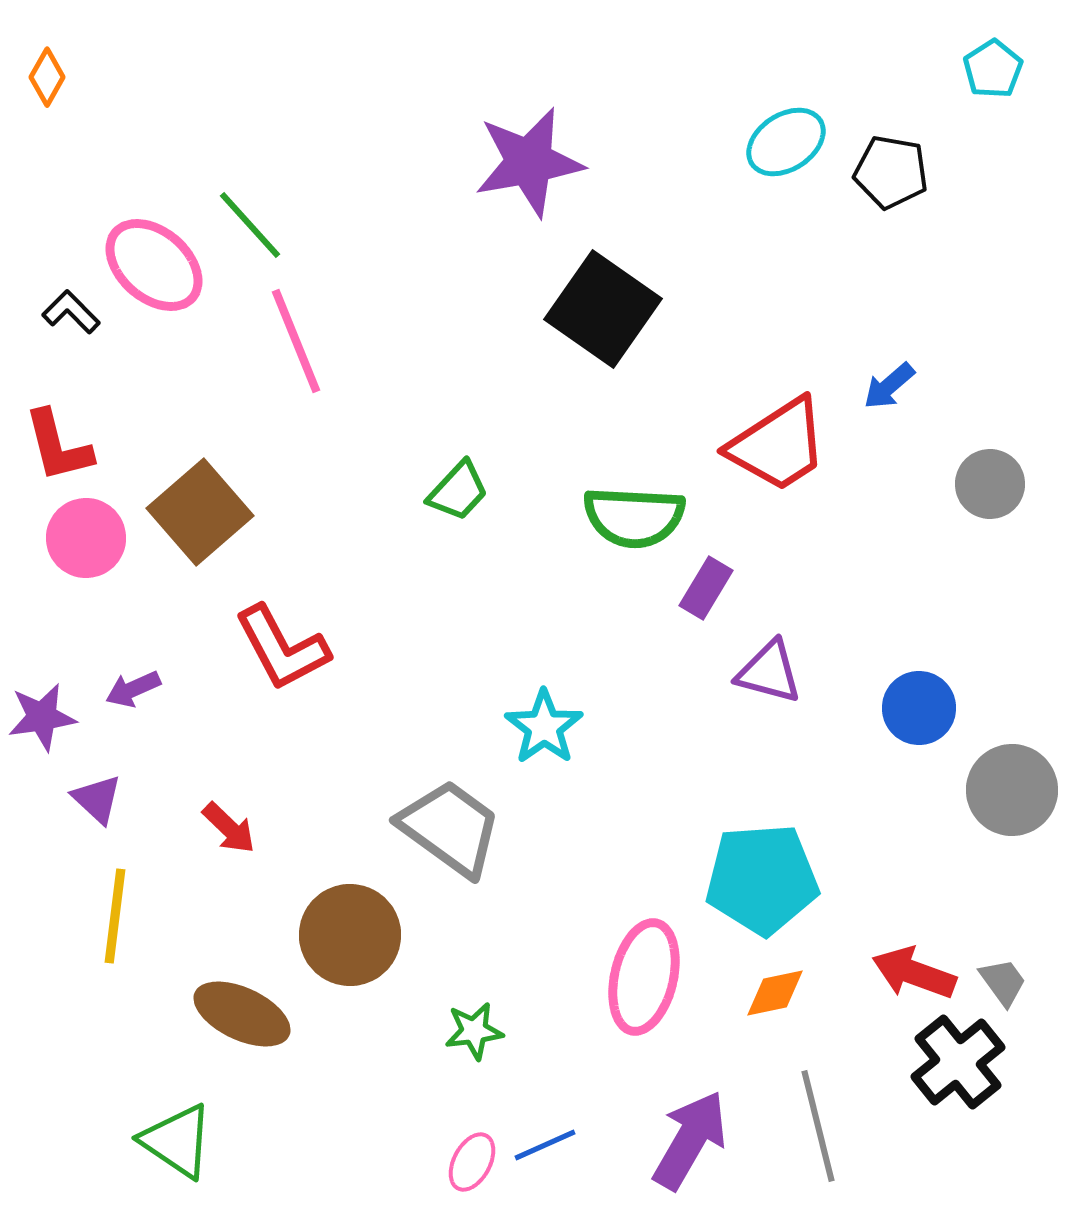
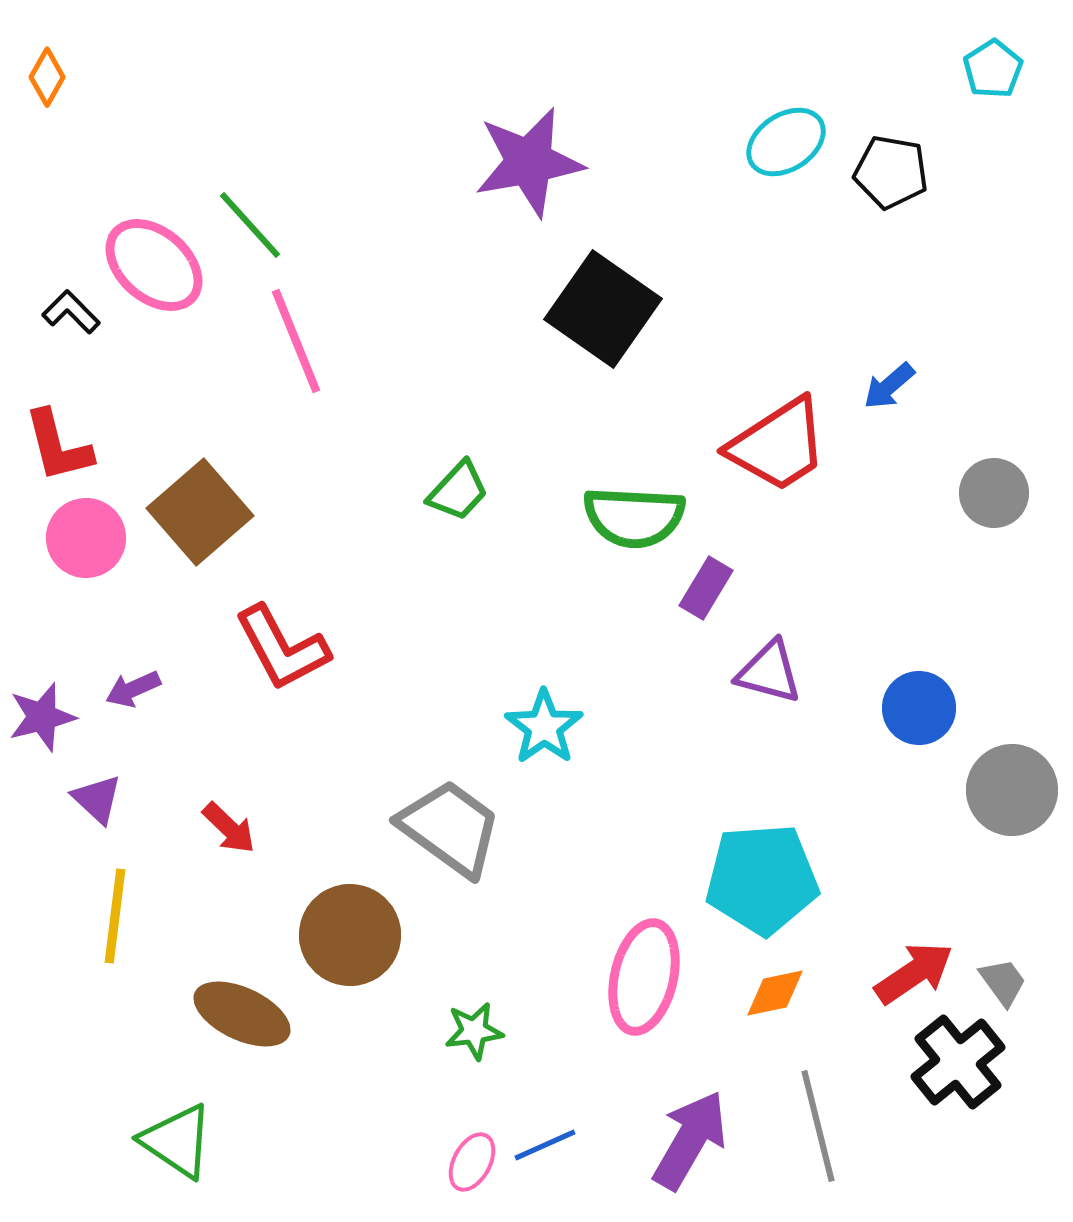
gray circle at (990, 484): moved 4 px right, 9 px down
purple star at (42, 717): rotated 6 degrees counterclockwise
red arrow at (914, 973): rotated 126 degrees clockwise
